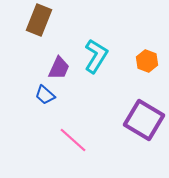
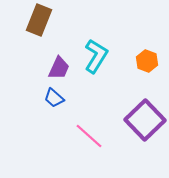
blue trapezoid: moved 9 px right, 3 px down
purple square: moved 1 px right; rotated 15 degrees clockwise
pink line: moved 16 px right, 4 px up
